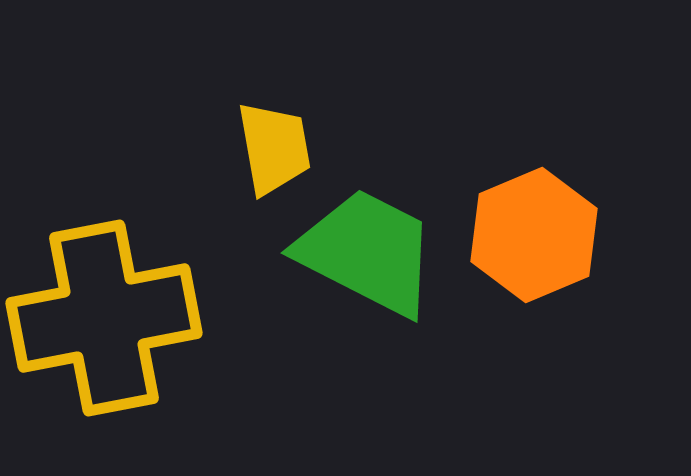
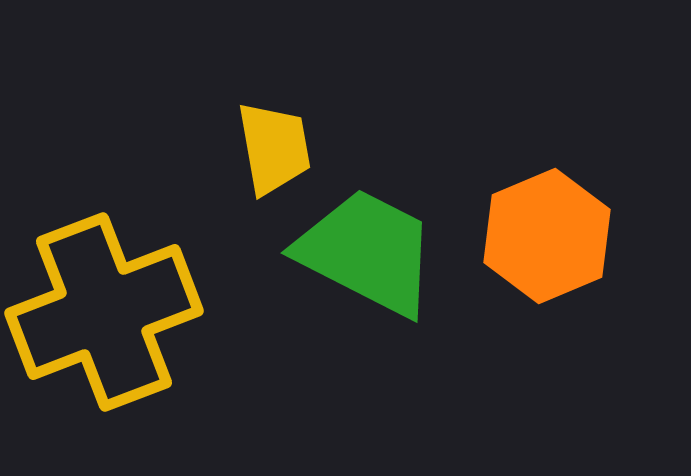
orange hexagon: moved 13 px right, 1 px down
yellow cross: moved 6 px up; rotated 10 degrees counterclockwise
